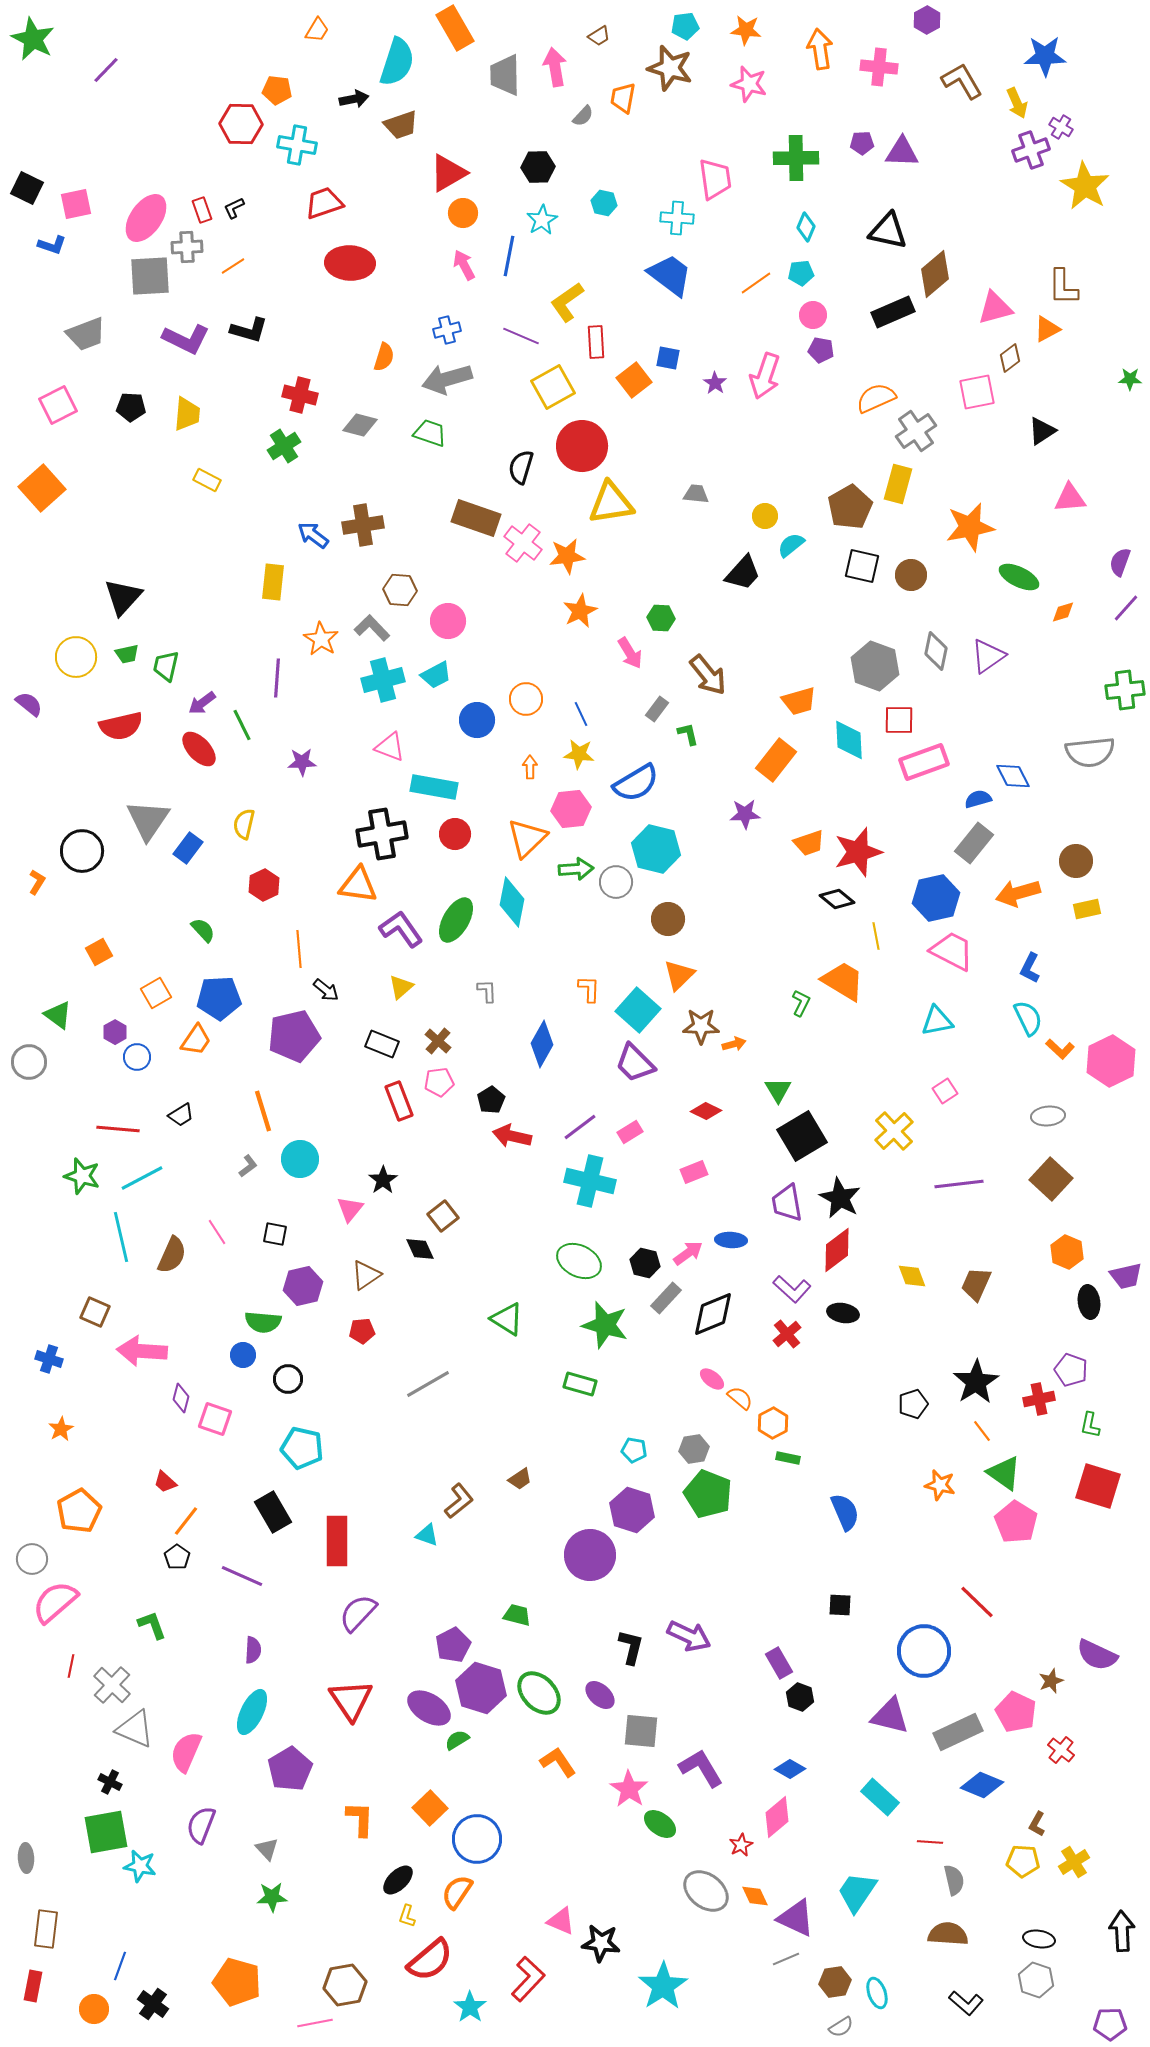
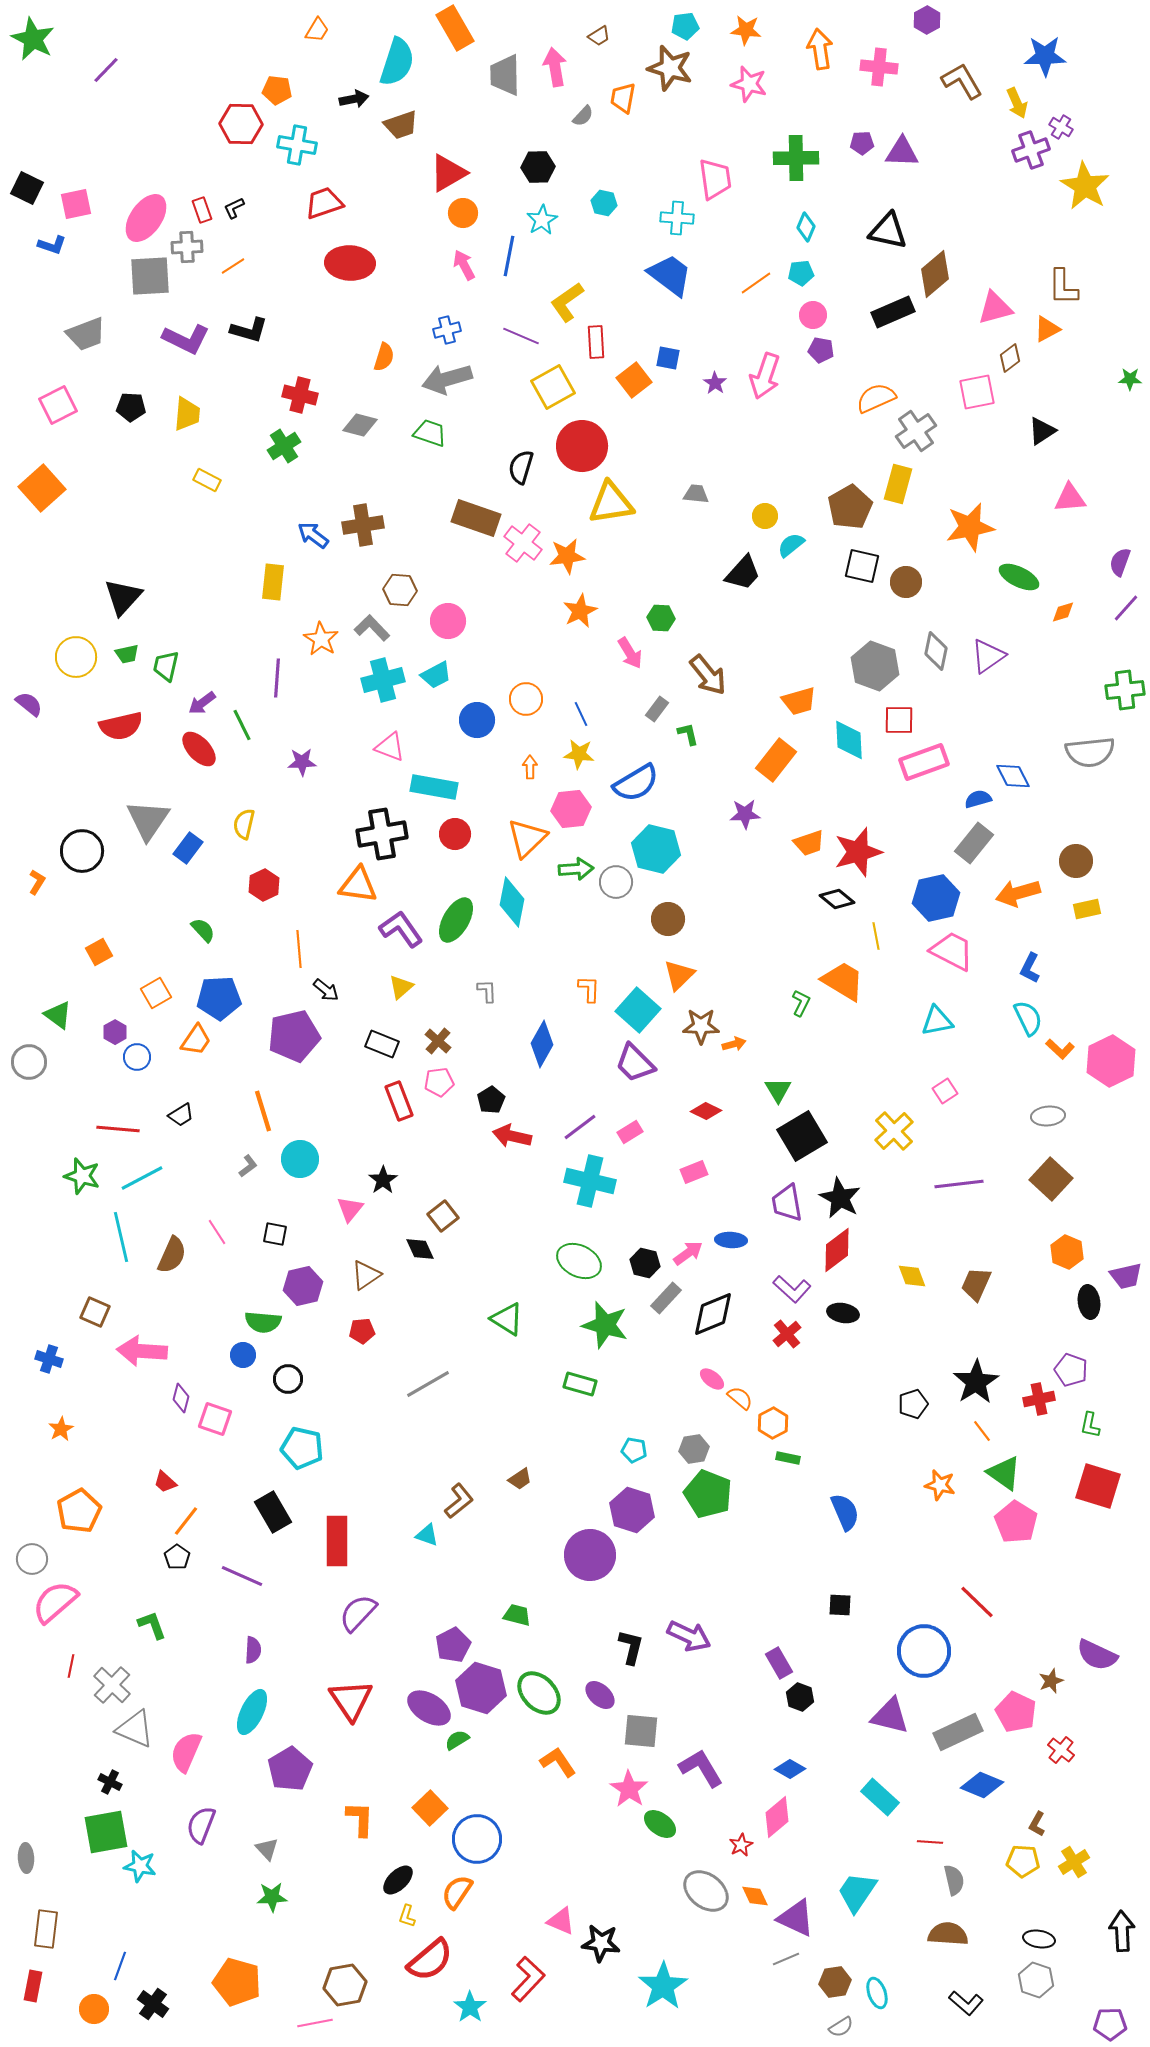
brown circle at (911, 575): moved 5 px left, 7 px down
